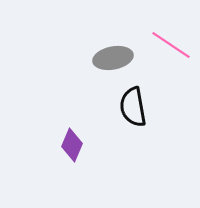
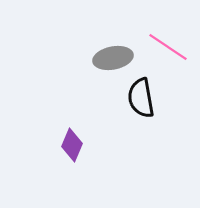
pink line: moved 3 px left, 2 px down
black semicircle: moved 8 px right, 9 px up
